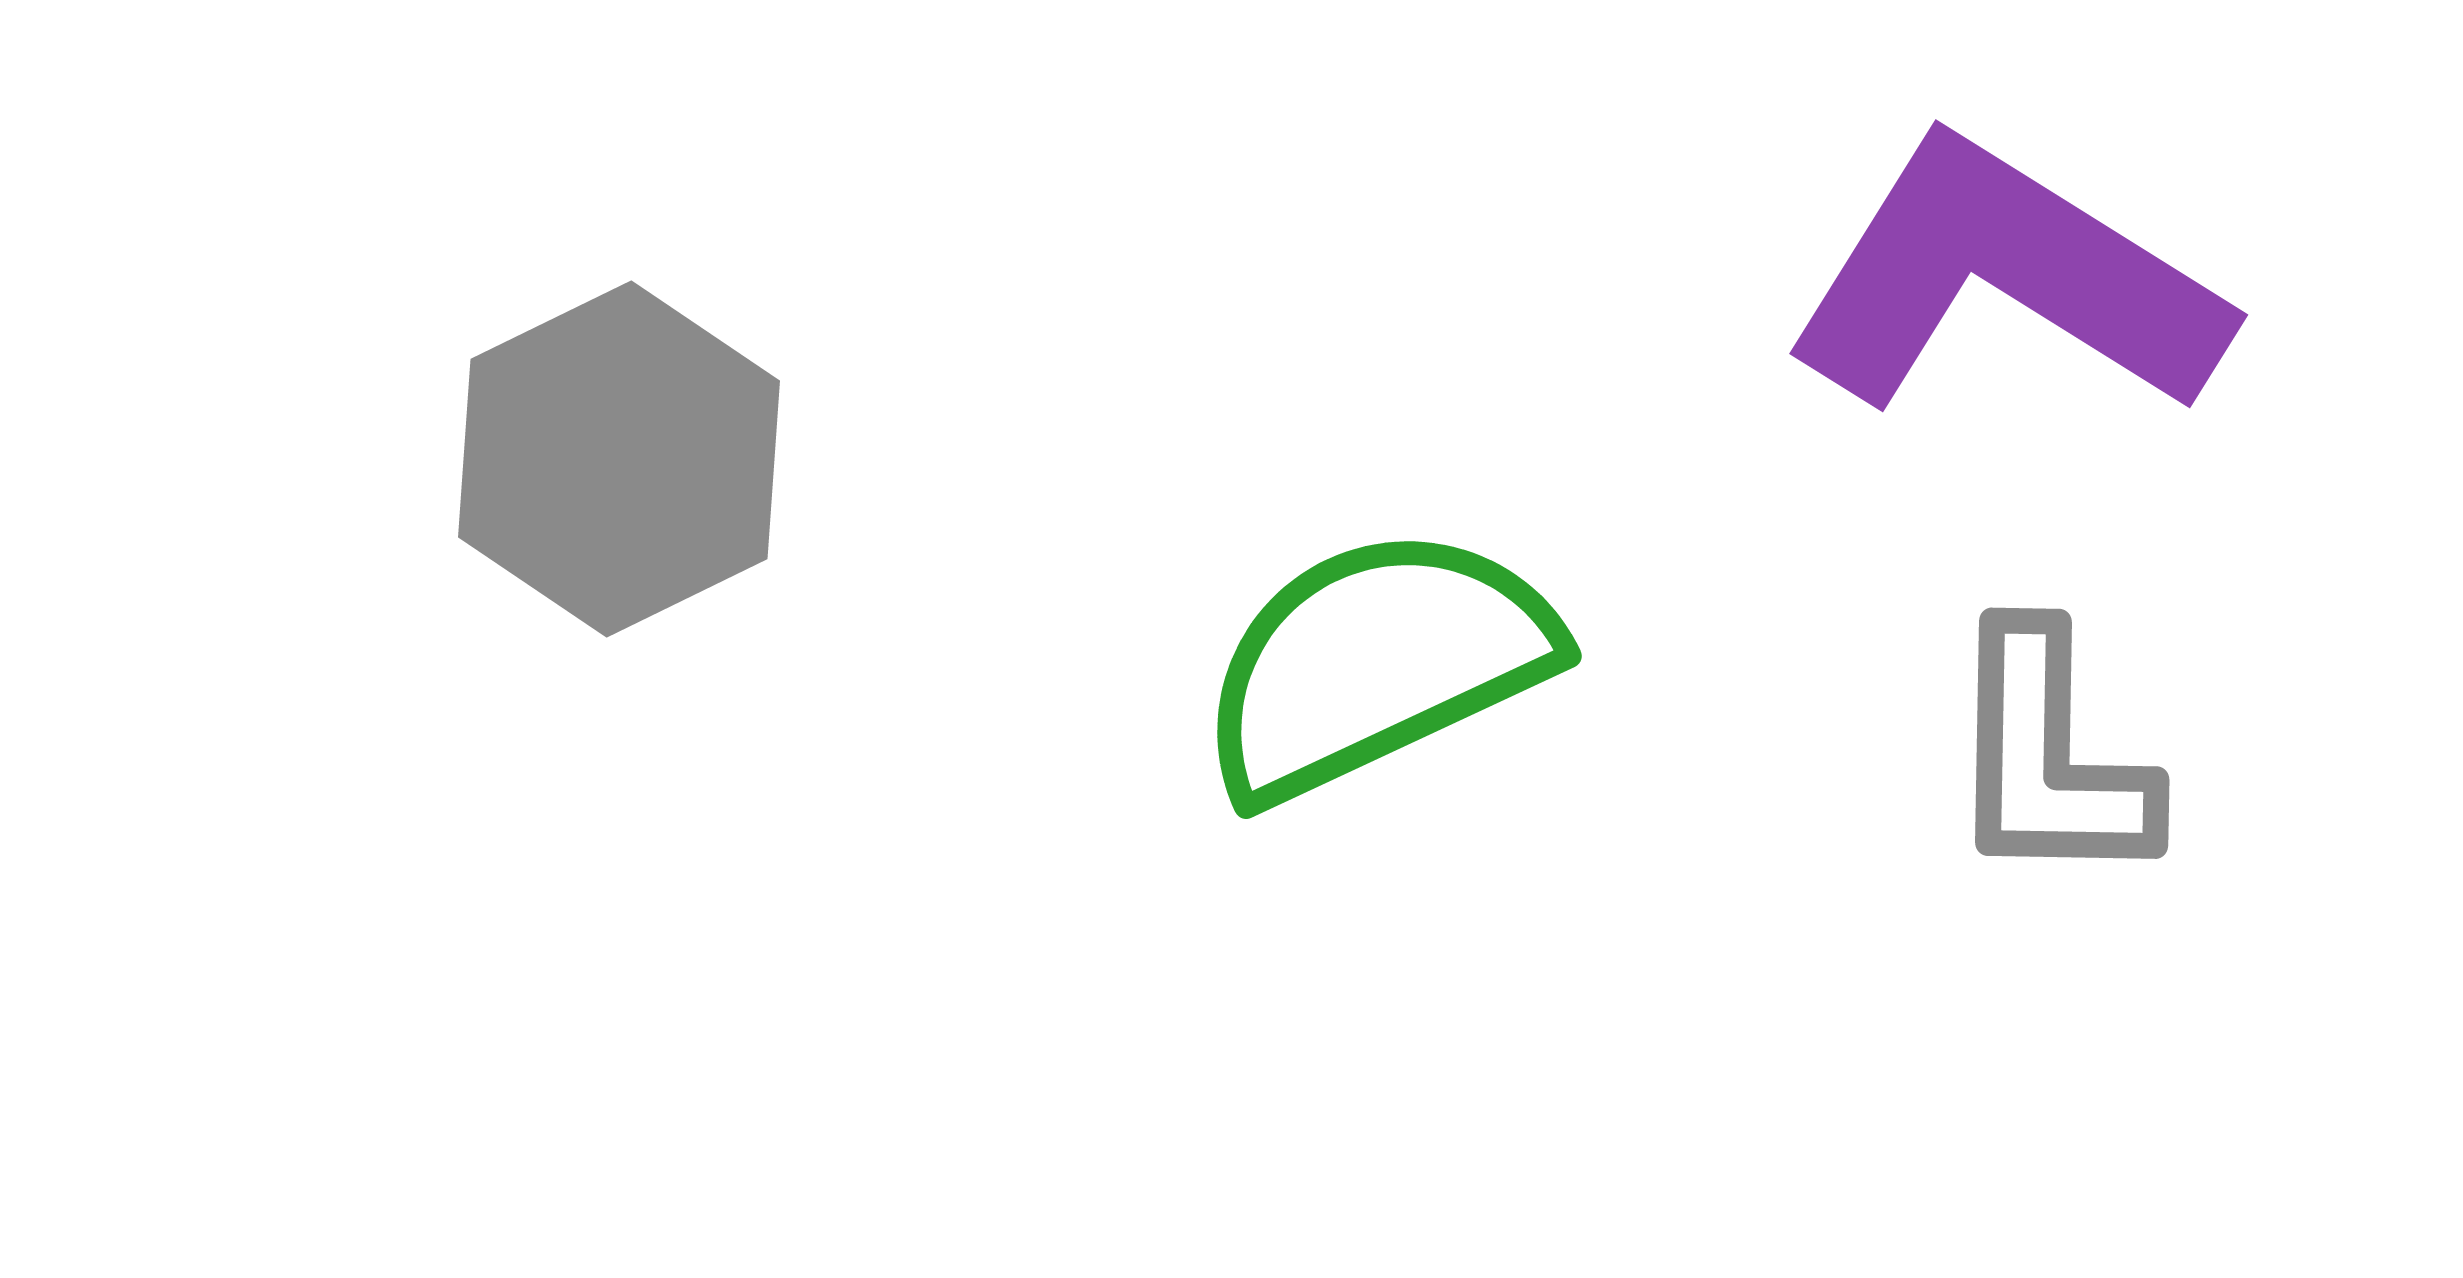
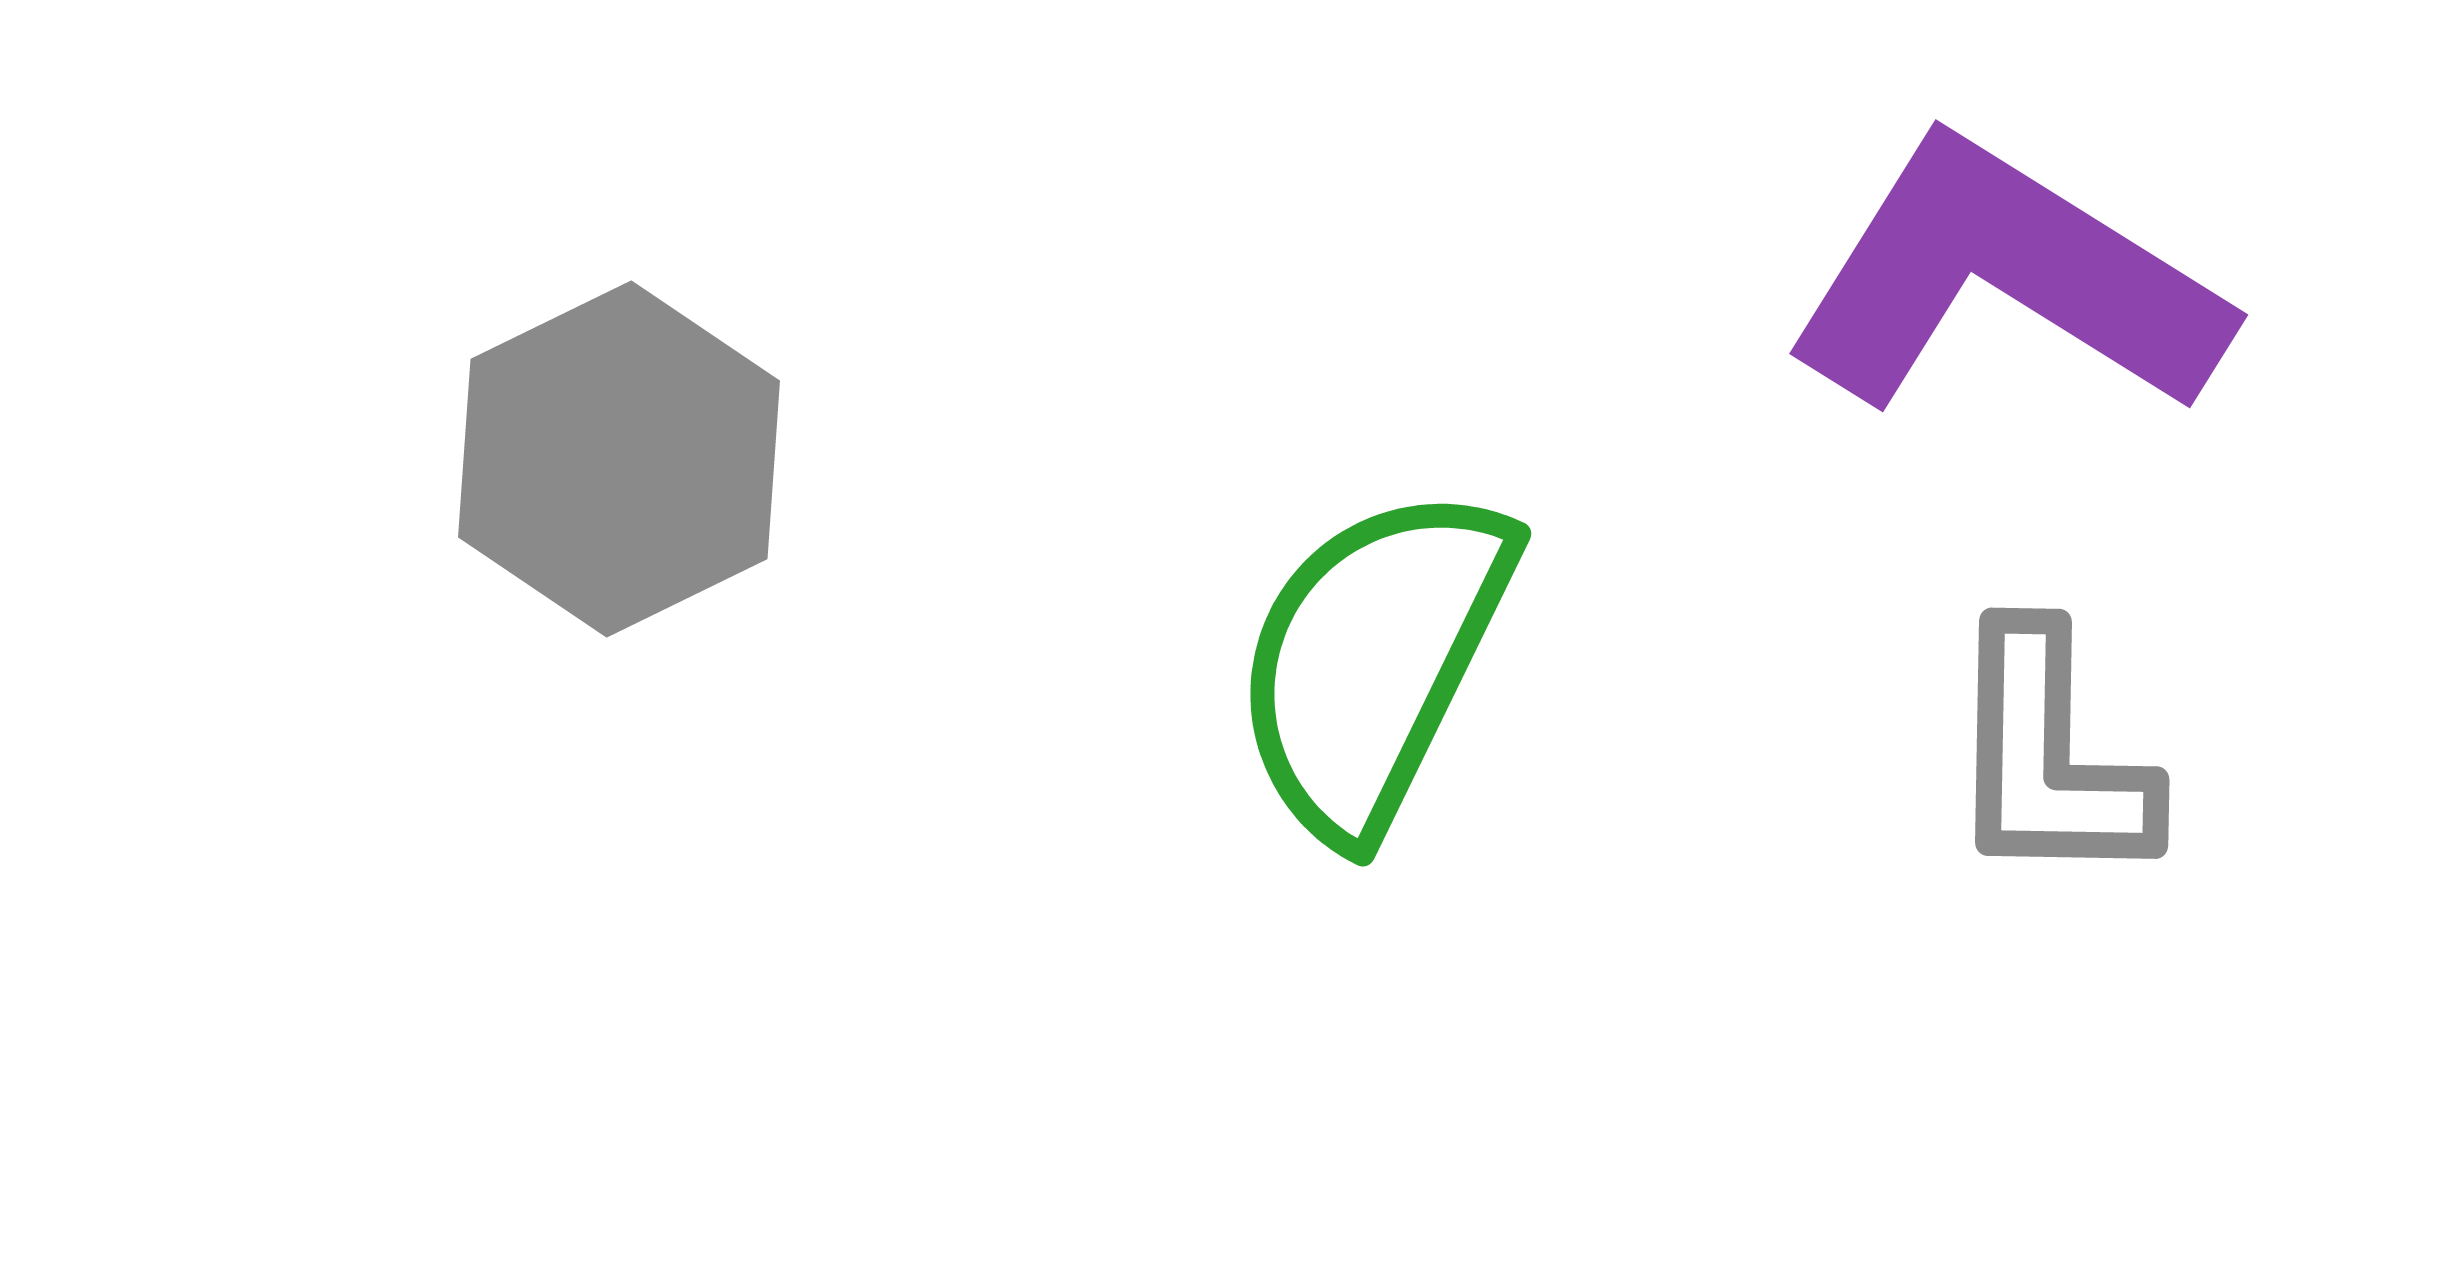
green semicircle: moved 3 px left, 2 px up; rotated 39 degrees counterclockwise
